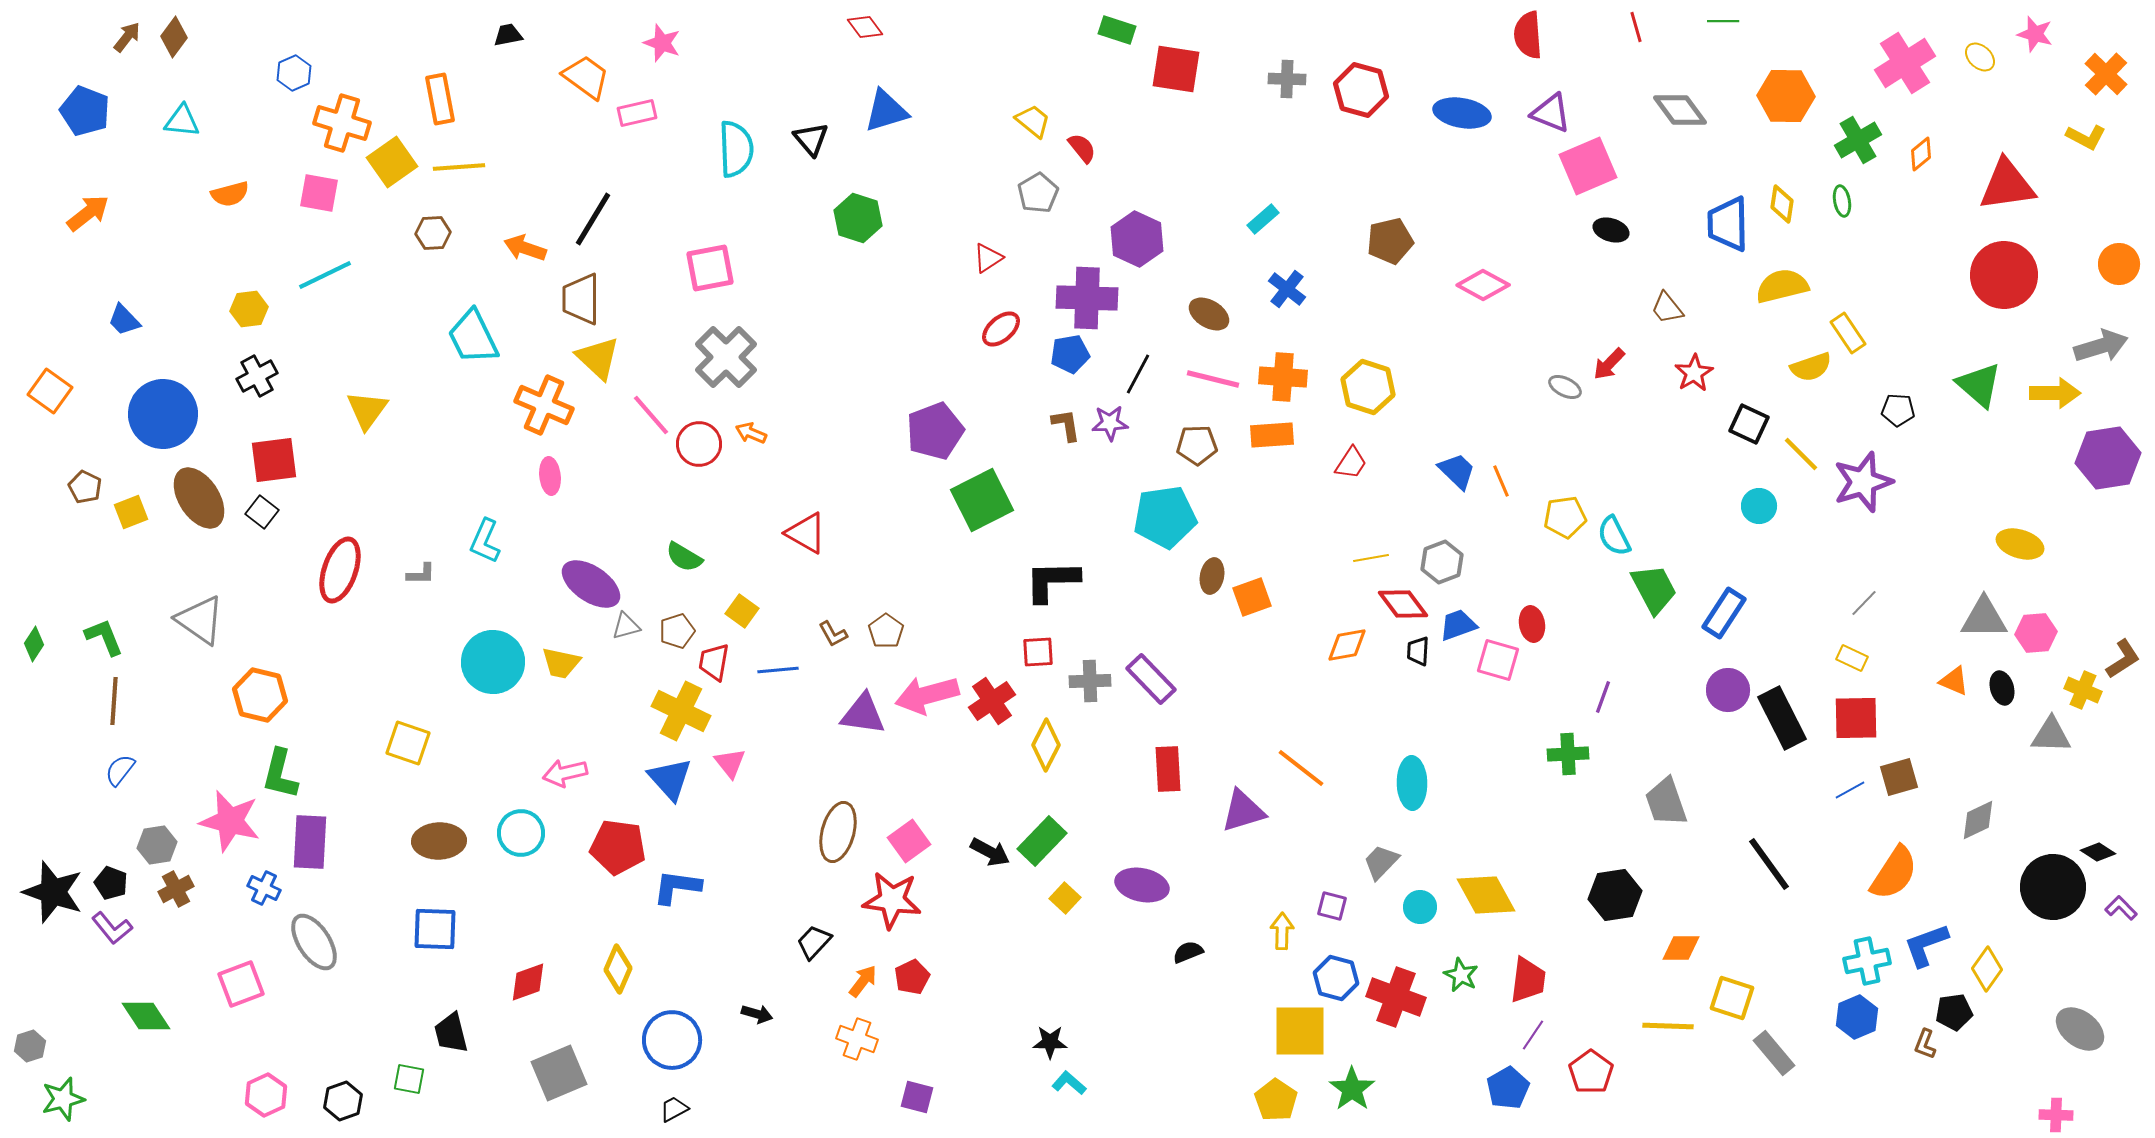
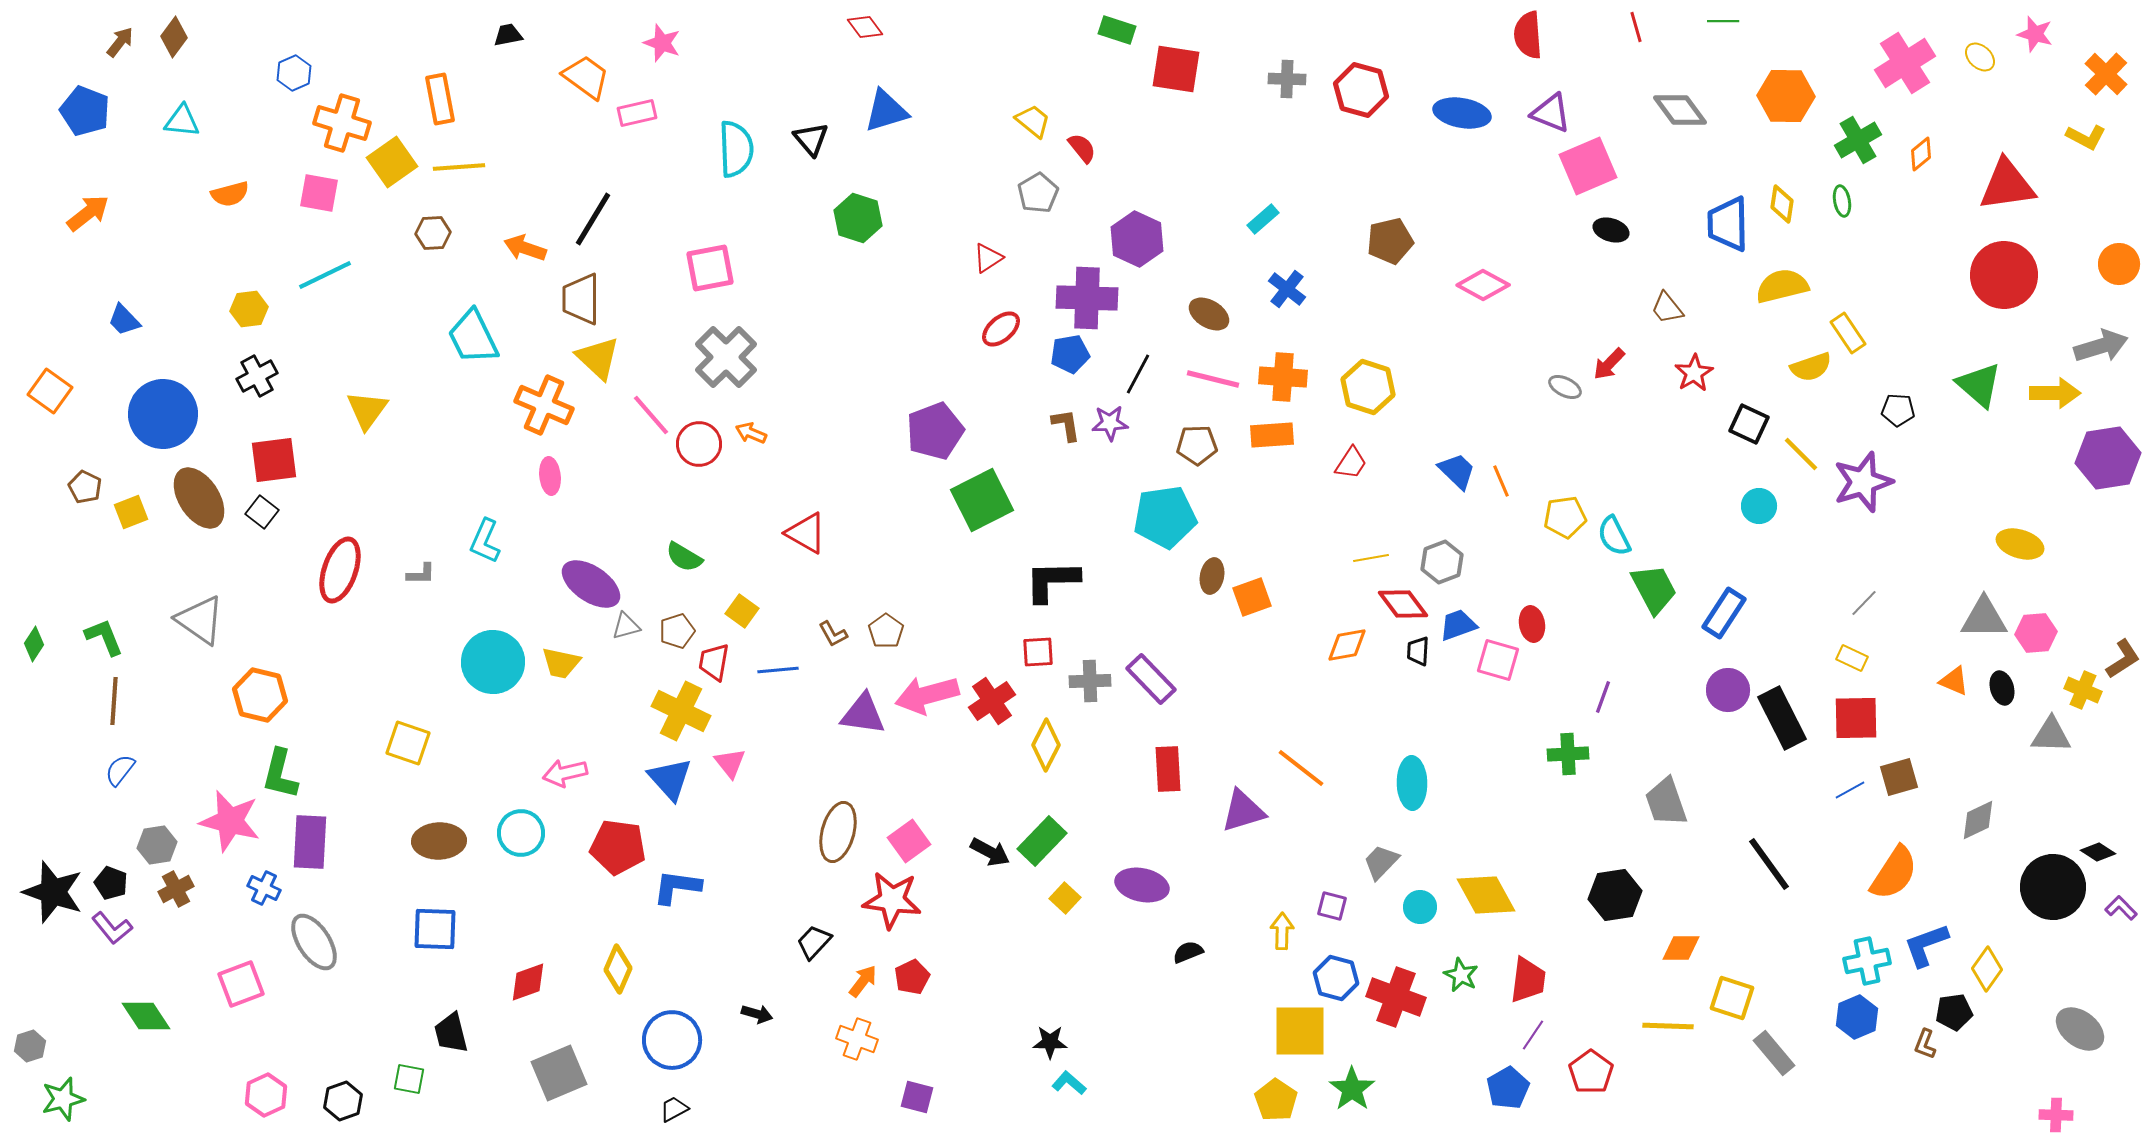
brown arrow at (127, 37): moved 7 px left, 5 px down
